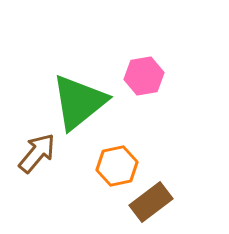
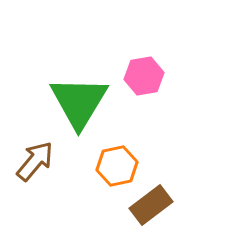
green triangle: rotated 20 degrees counterclockwise
brown arrow: moved 2 px left, 8 px down
brown rectangle: moved 3 px down
